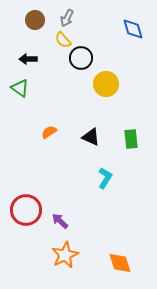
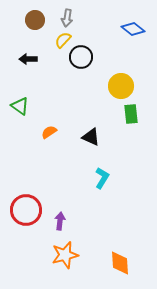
gray arrow: rotated 18 degrees counterclockwise
blue diamond: rotated 35 degrees counterclockwise
yellow semicircle: rotated 84 degrees clockwise
black circle: moved 1 px up
yellow circle: moved 15 px right, 2 px down
green triangle: moved 18 px down
green rectangle: moved 25 px up
cyan L-shape: moved 3 px left
purple arrow: rotated 54 degrees clockwise
orange star: rotated 12 degrees clockwise
orange diamond: rotated 15 degrees clockwise
